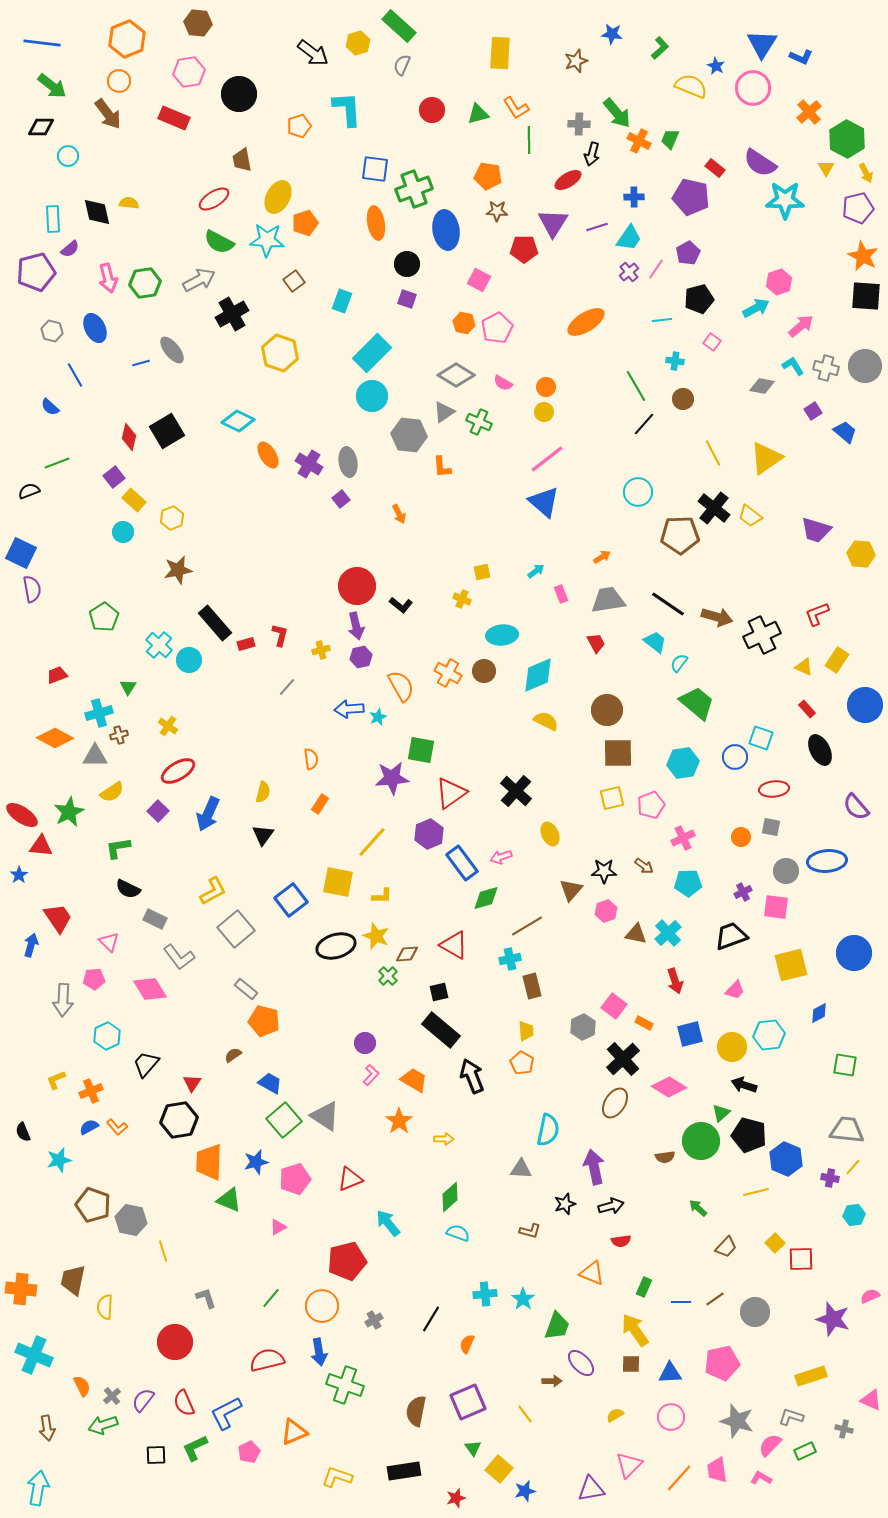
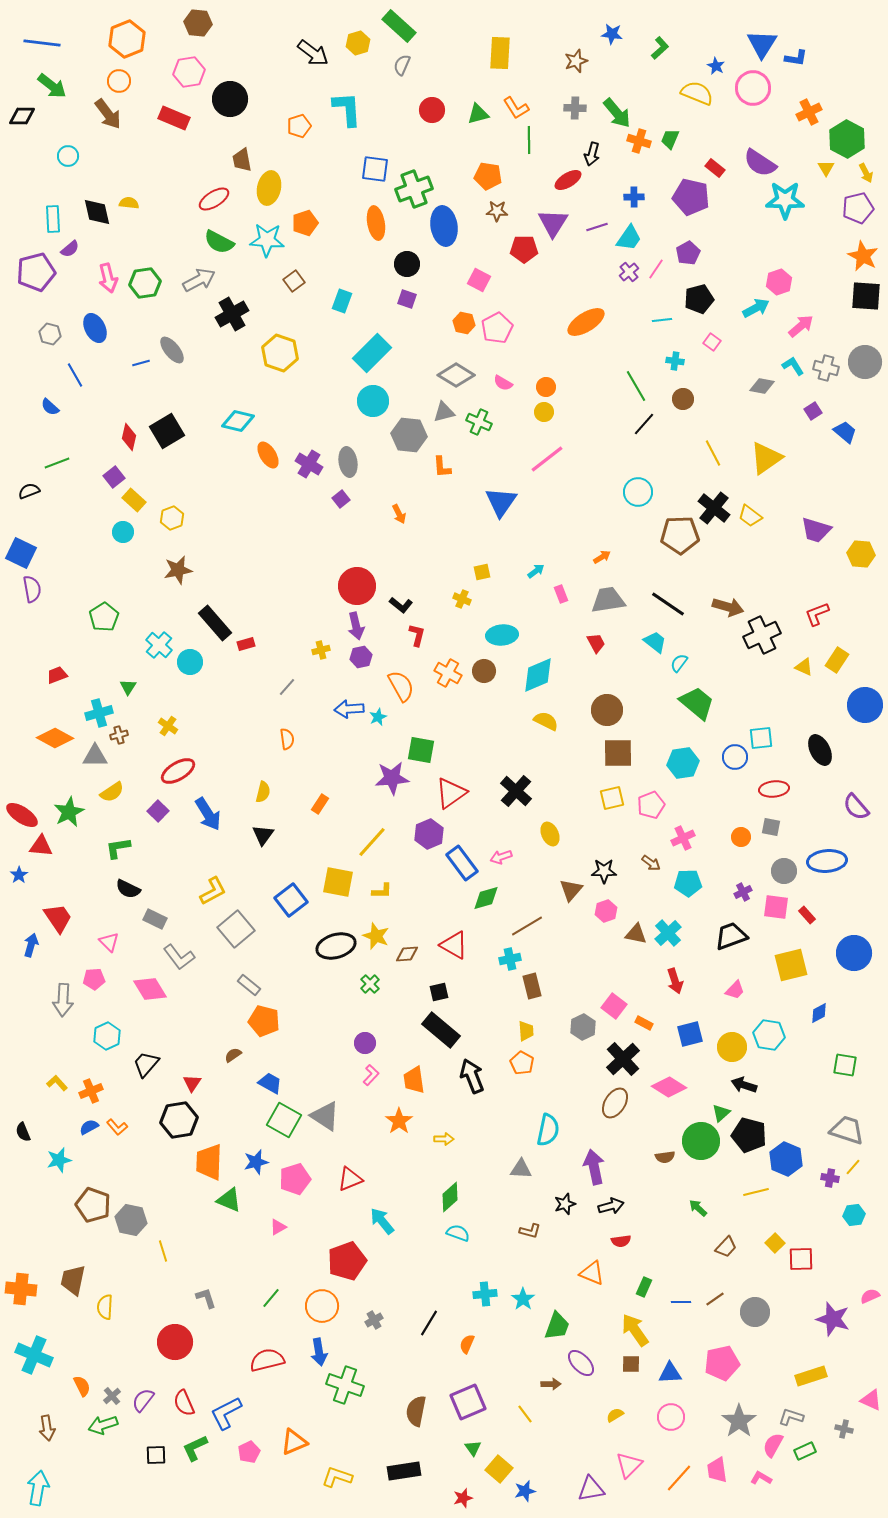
blue L-shape at (801, 57): moved 5 px left, 1 px down; rotated 15 degrees counterclockwise
yellow semicircle at (691, 86): moved 6 px right, 7 px down
black circle at (239, 94): moved 9 px left, 5 px down
orange cross at (809, 112): rotated 15 degrees clockwise
gray cross at (579, 124): moved 4 px left, 16 px up
black diamond at (41, 127): moved 19 px left, 11 px up
orange cross at (639, 141): rotated 10 degrees counterclockwise
yellow ellipse at (278, 197): moved 9 px left, 9 px up; rotated 16 degrees counterclockwise
blue ellipse at (446, 230): moved 2 px left, 4 px up
gray hexagon at (52, 331): moved 2 px left, 3 px down
gray circle at (865, 366): moved 4 px up
cyan circle at (372, 396): moved 1 px right, 5 px down
gray triangle at (444, 412): rotated 20 degrees clockwise
cyan diamond at (238, 421): rotated 12 degrees counterclockwise
blue triangle at (544, 502): moved 43 px left; rotated 24 degrees clockwise
brown arrow at (717, 617): moved 11 px right, 10 px up
red L-shape at (280, 635): moved 137 px right
cyan circle at (189, 660): moved 1 px right, 2 px down
red rectangle at (807, 709): moved 206 px down
cyan square at (761, 738): rotated 25 degrees counterclockwise
orange semicircle at (311, 759): moved 24 px left, 20 px up
blue arrow at (208, 814): rotated 56 degrees counterclockwise
brown arrow at (644, 866): moved 7 px right, 3 px up
gray circle at (786, 871): moved 2 px left
yellow L-shape at (382, 896): moved 5 px up
green cross at (388, 976): moved 18 px left, 8 px down
gray rectangle at (246, 989): moved 3 px right, 4 px up
cyan hexagon at (769, 1035): rotated 16 degrees clockwise
yellow L-shape at (56, 1080): moved 1 px right, 3 px down; rotated 70 degrees clockwise
orange trapezoid at (414, 1080): rotated 128 degrees counterclockwise
green square at (284, 1120): rotated 20 degrees counterclockwise
gray trapezoid at (847, 1130): rotated 12 degrees clockwise
cyan arrow at (388, 1223): moved 6 px left, 2 px up
red pentagon at (347, 1261): rotated 6 degrees counterclockwise
black line at (431, 1319): moved 2 px left, 4 px down
brown arrow at (552, 1381): moved 1 px left, 3 px down
gray star at (737, 1421): moved 2 px right; rotated 20 degrees clockwise
orange triangle at (294, 1432): moved 10 px down
pink semicircle at (770, 1445): moved 3 px right; rotated 15 degrees counterclockwise
red star at (456, 1498): moved 7 px right
